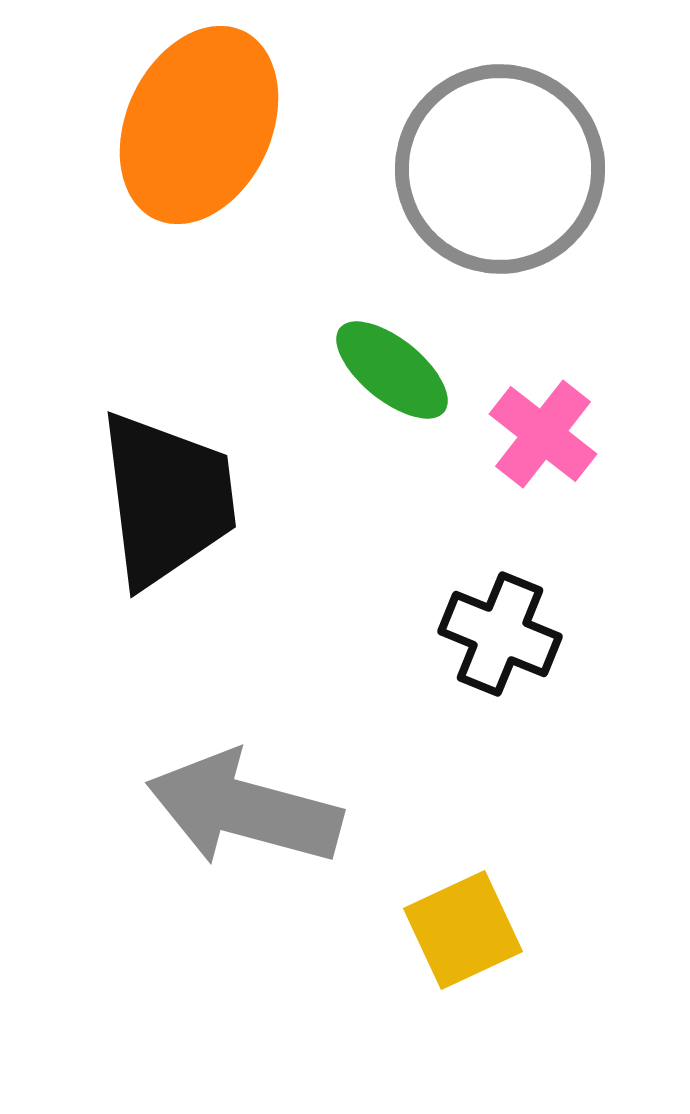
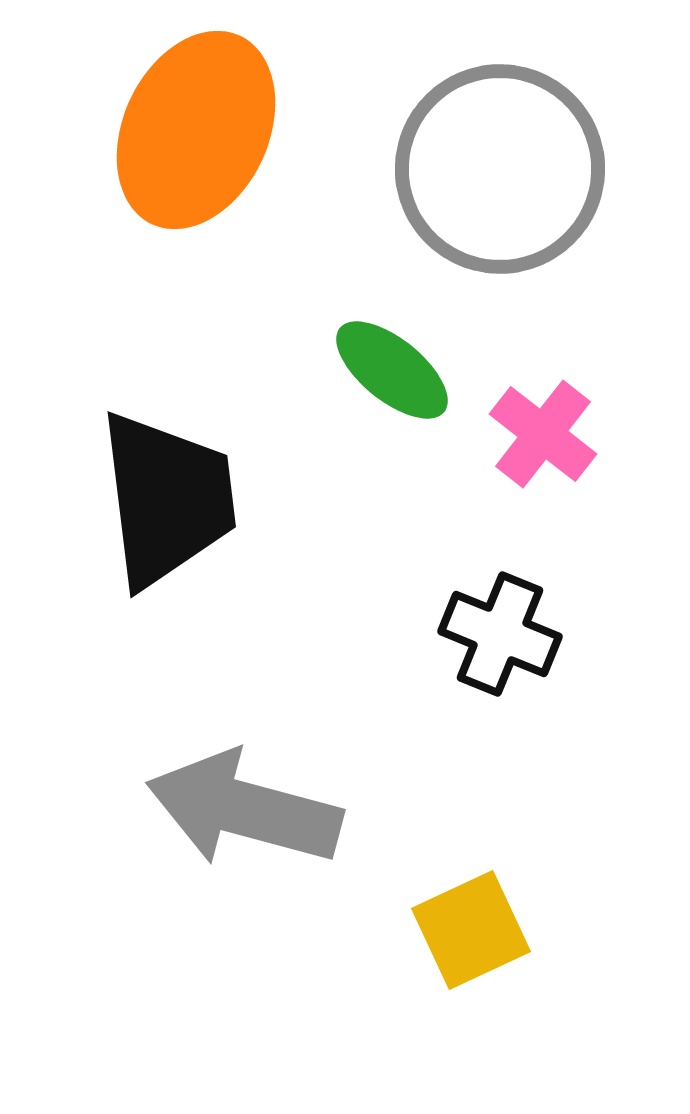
orange ellipse: moved 3 px left, 5 px down
yellow square: moved 8 px right
